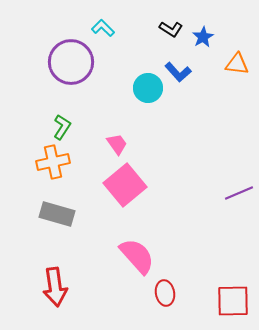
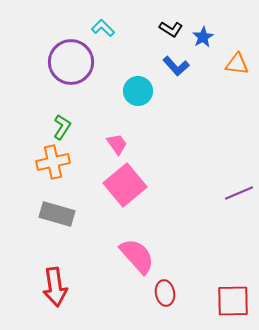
blue L-shape: moved 2 px left, 6 px up
cyan circle: moved 10 px left, 3 px down
